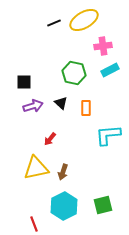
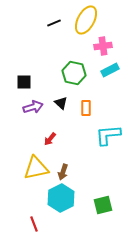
yellow ellipse: moved 2 px right; rotated 32 degrees counterclockwise
purple arrow: moved 1 px down
cyan hexagon: moved 3 px left, 8 px up
